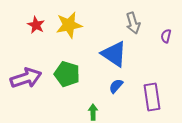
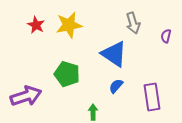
purple arrow: moved 18 px down
